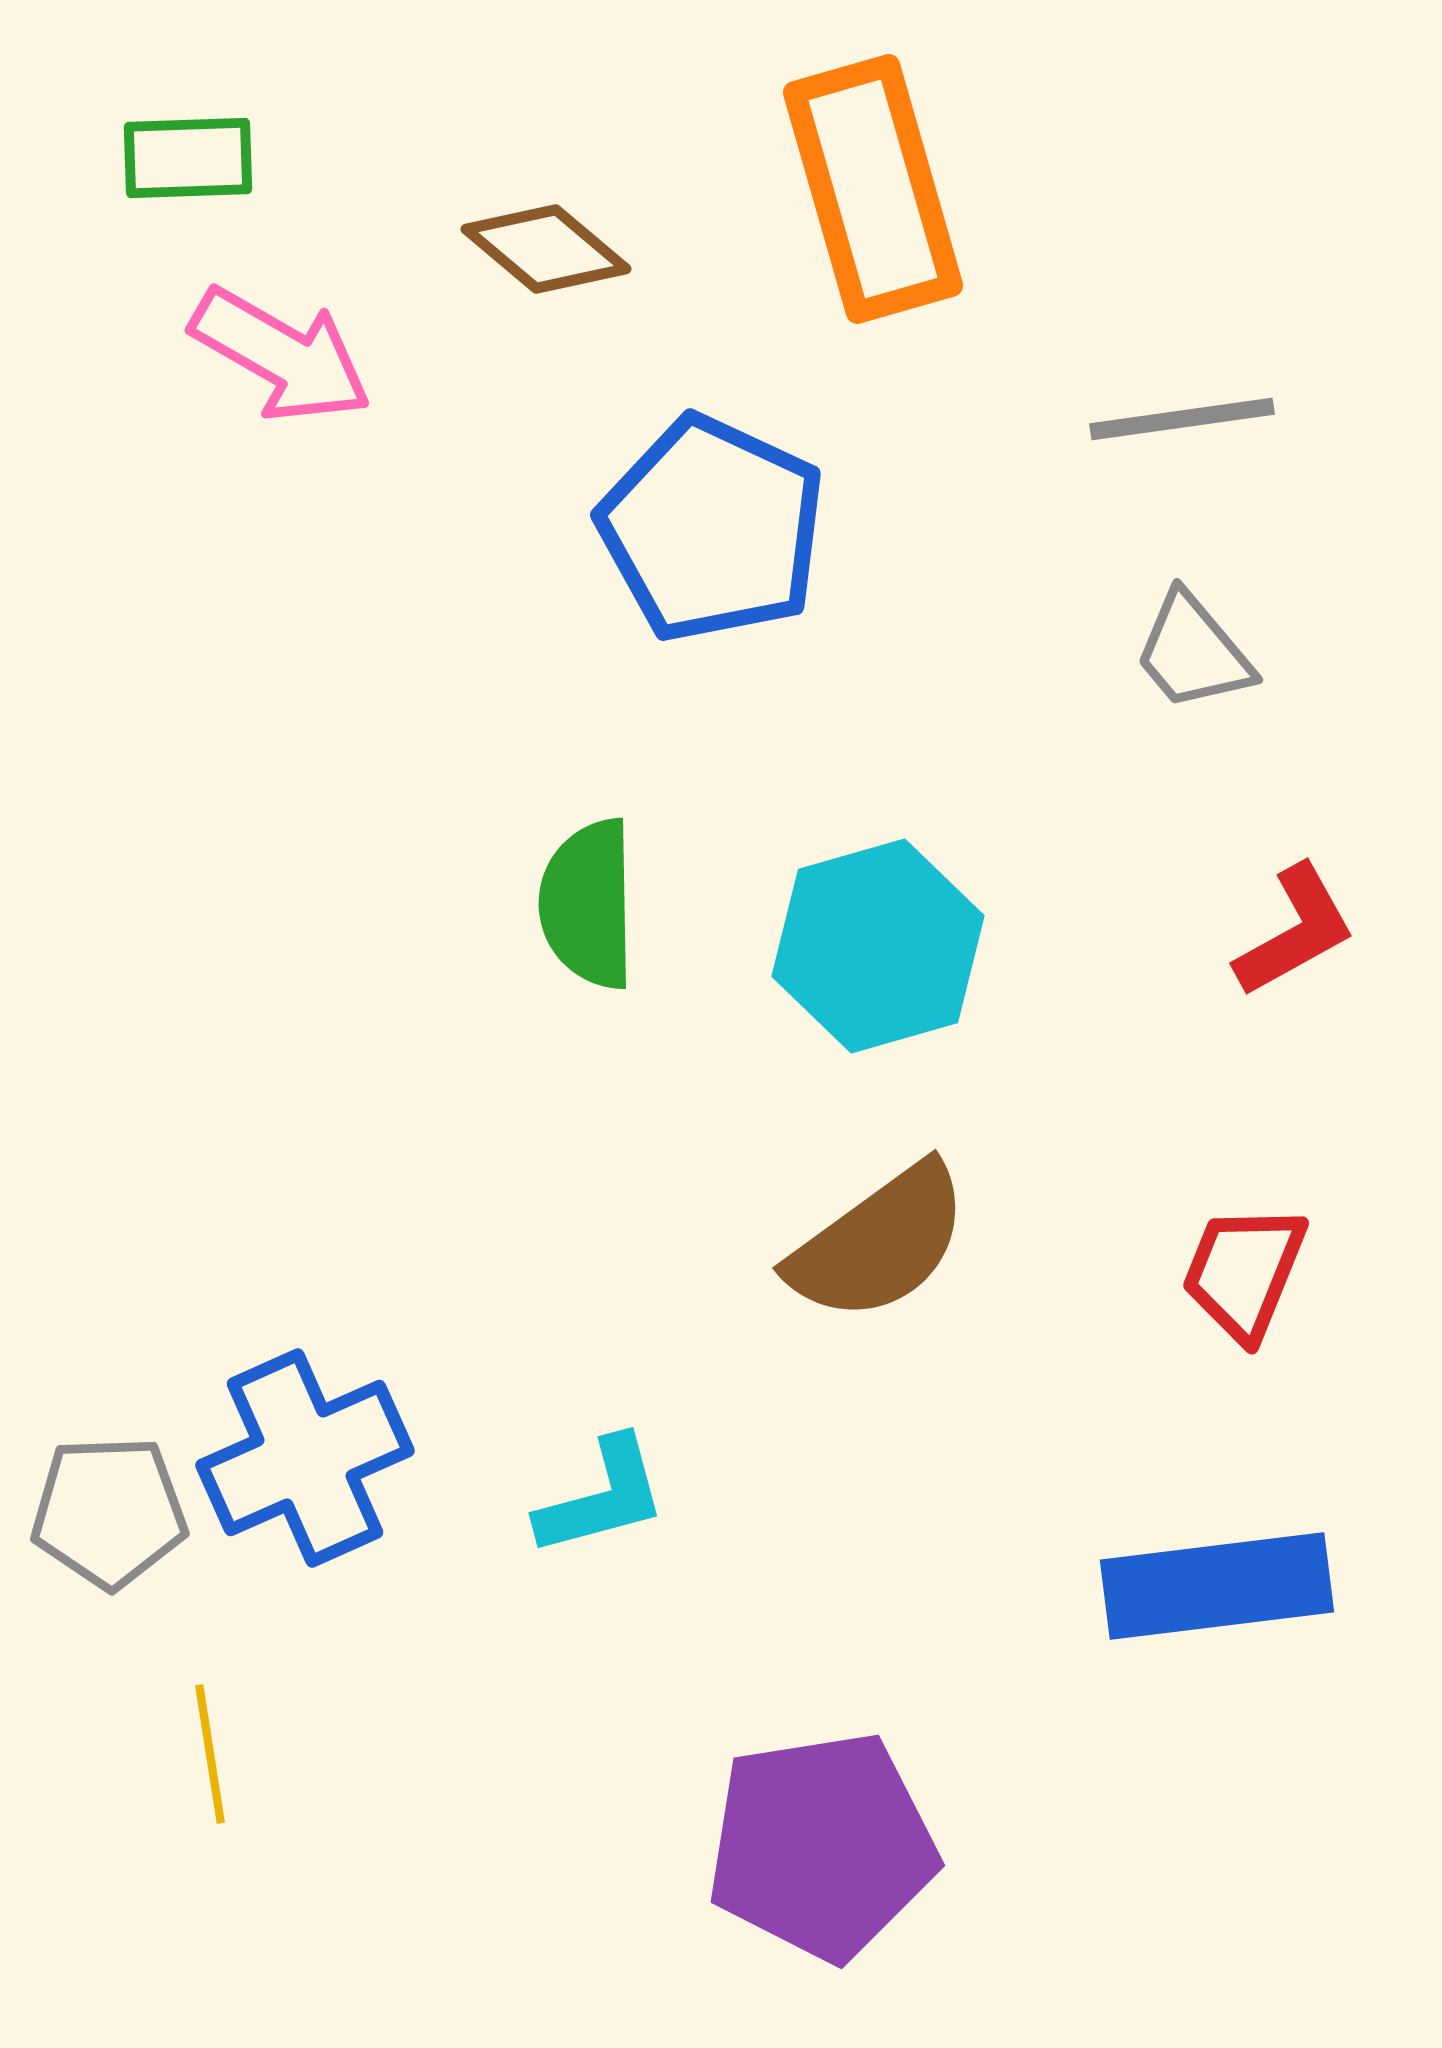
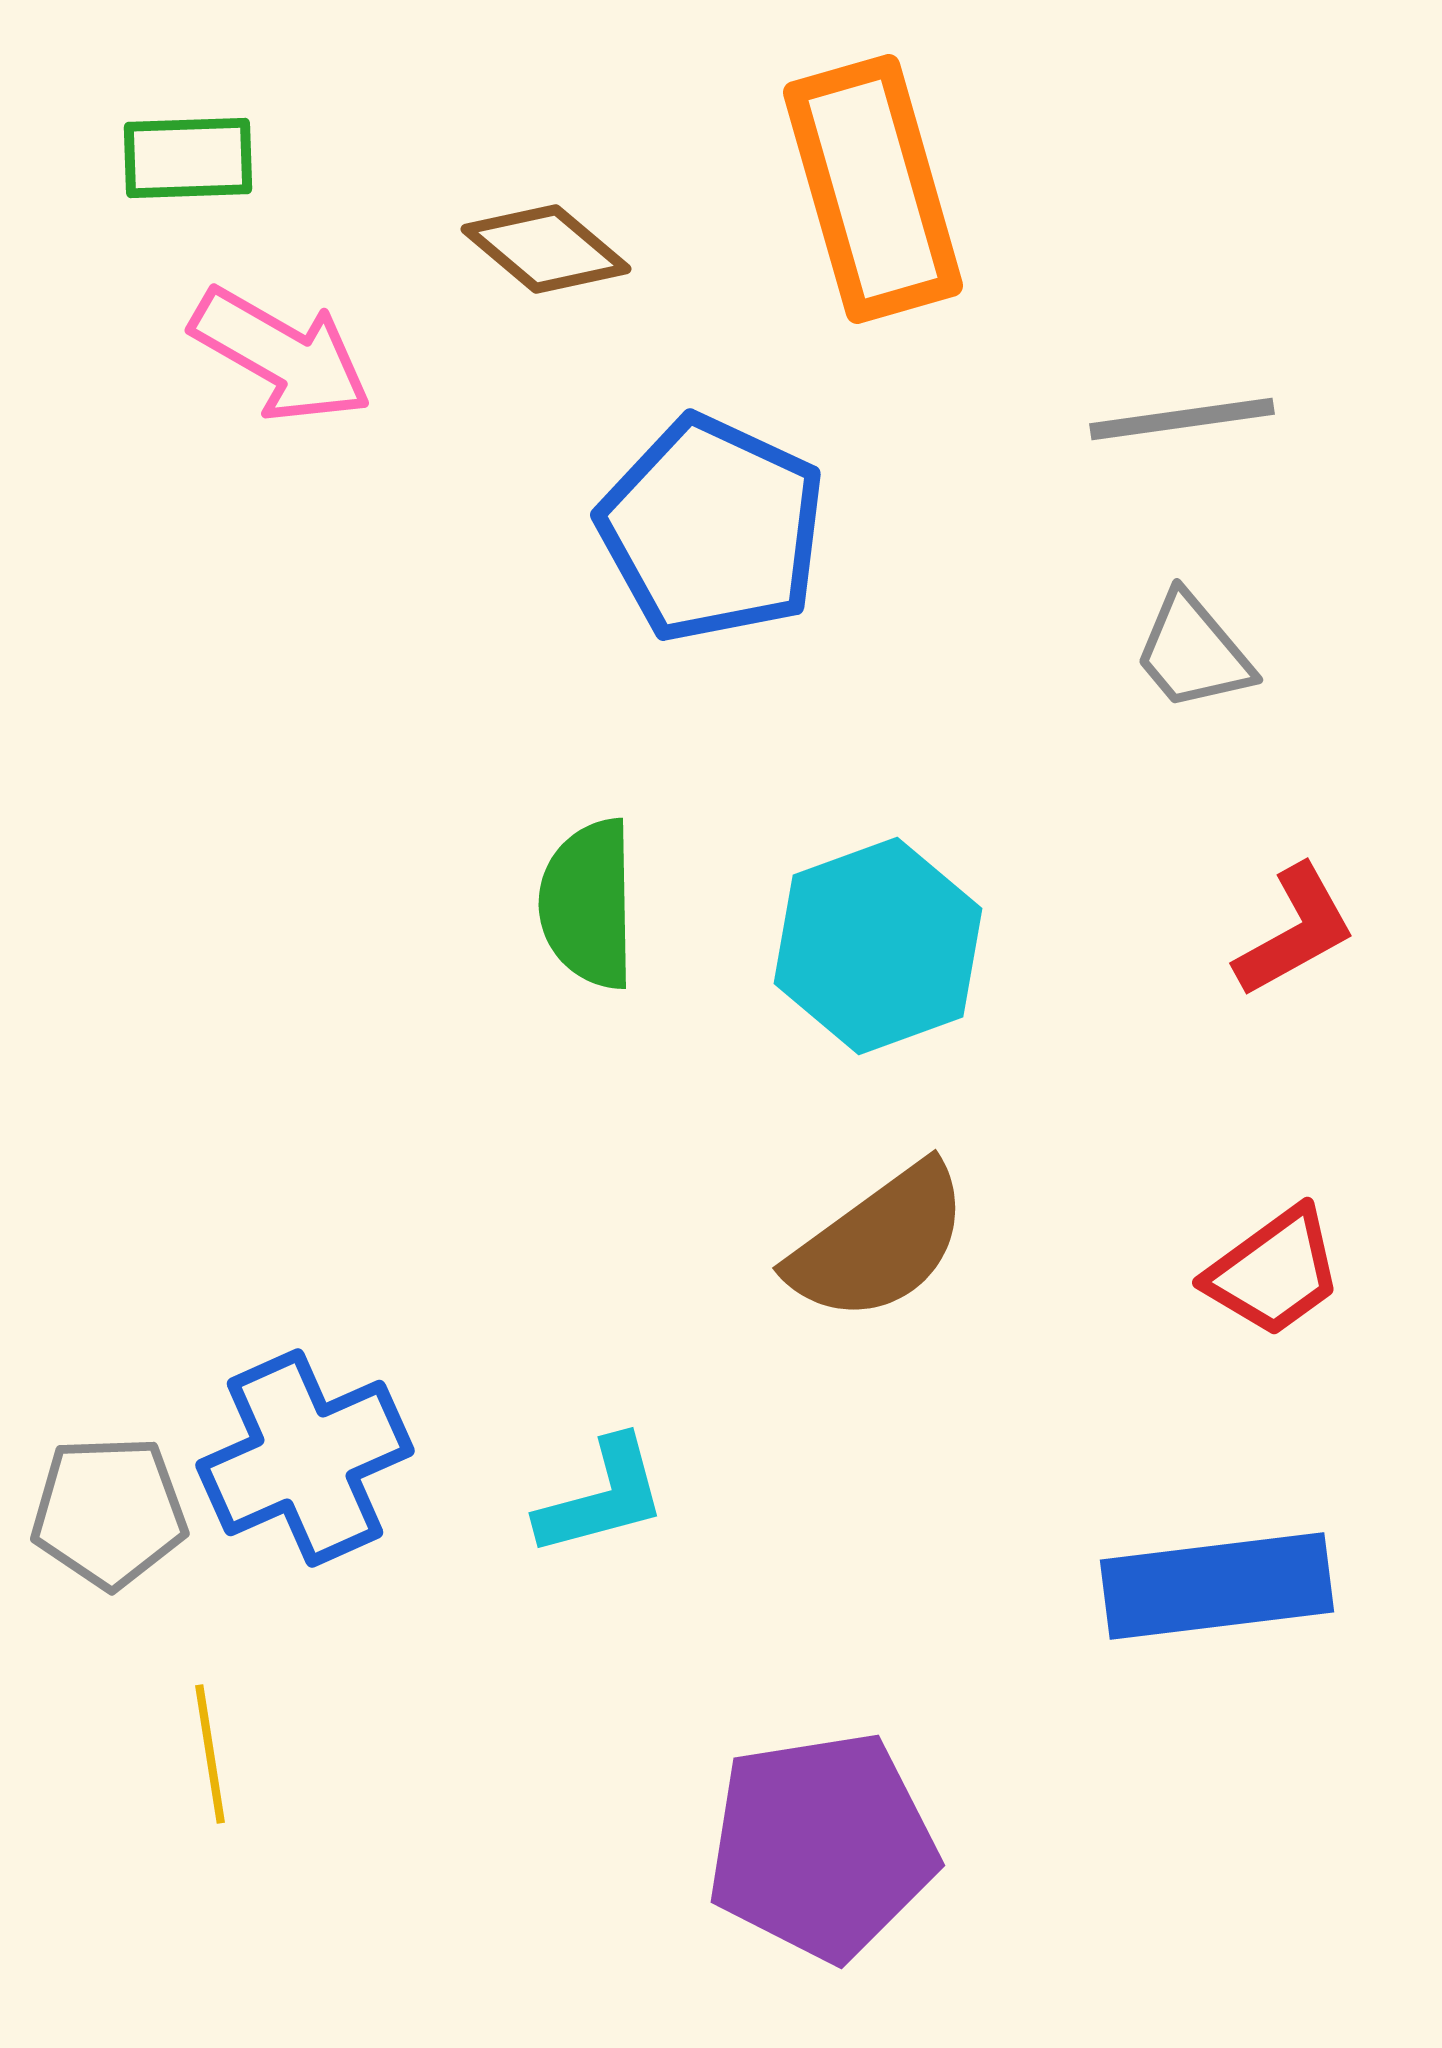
cyan hexagon: rotated 4 degrees counterclockwise
red trapezoid: moved 30 px right; rotated 148 degrees counterclockwise
